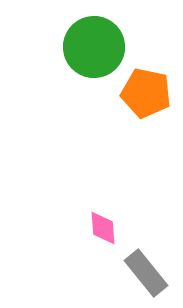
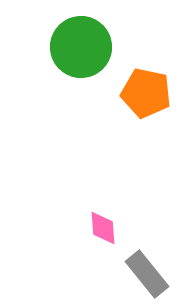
green circle: moved 13 px left
gray rectangle: moved 1 px right, 1 px down
